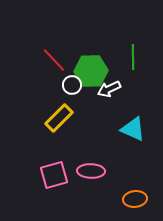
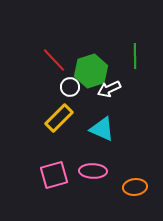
green line: moved 2 px right, 1 px up
green hexagon: rotated 16 degrees counterclockwise
white circle: moved 2 px left, 2 px down
cyan triangle: moved 31 px left
pink ellipse: moved 2 px right
orange ellipse: moved 12 px up
